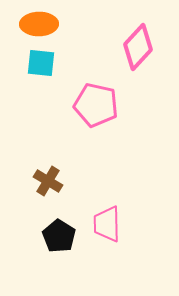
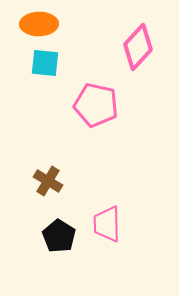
cyan square: moved 4 px right
